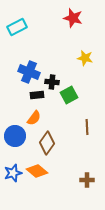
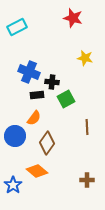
green square: moved 3 px left, 4 px down
blue star: moved 12 px down; rotated 18 degrees counterclockwise
